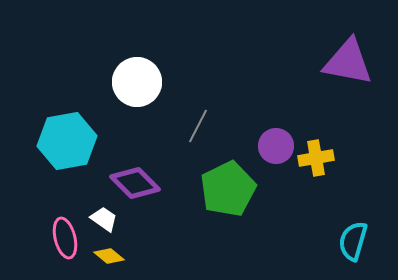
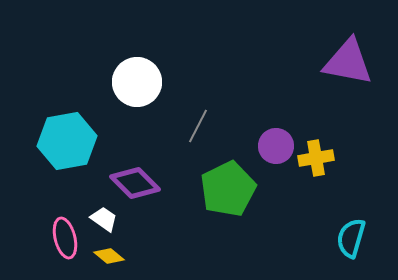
cyan semicircle: moved 2 px left, 3 px up
